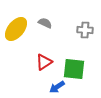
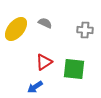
blue arrow: moved 22 px left
